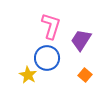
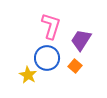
orange square: moved 10 px left, 9 px up
